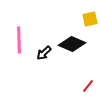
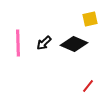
pink line: moved 1 px left, 3 px down
black diamond: moved 2 px right
black arrow: moved 10 px up
